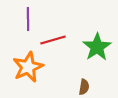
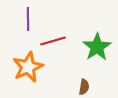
red line: moved 1 px down
